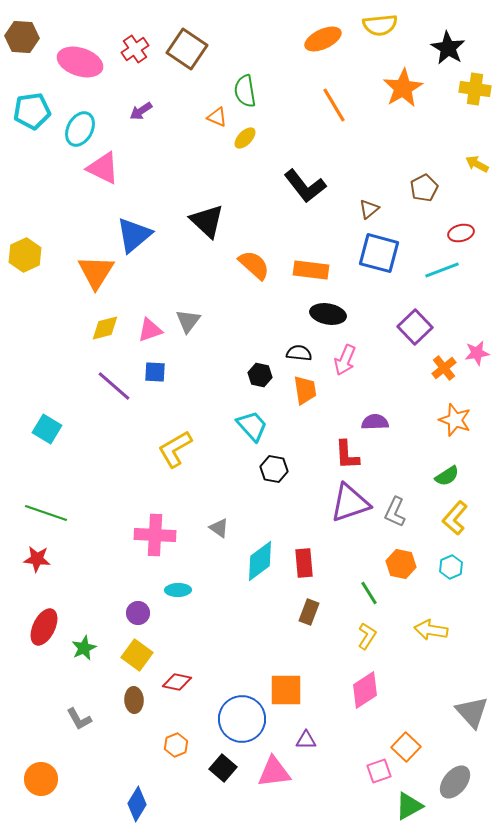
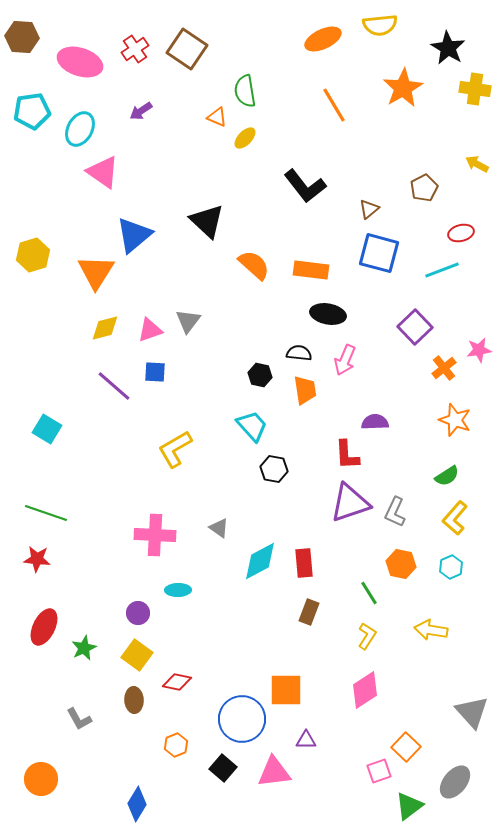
pink triangle at (103, 168): moved 4 px down; rotated 9 degrees clockwise
yellow hexagon at (25, 255): moved 8 px right; rotated 8 degrees clockwise
pink star at (477, 353): moved 2 px right, 3 px up
cyan diamond at (260, 561): rotated 9 degrees clockwise
green triangle at (409, 806): rotated 8 degrees counterclockwise
